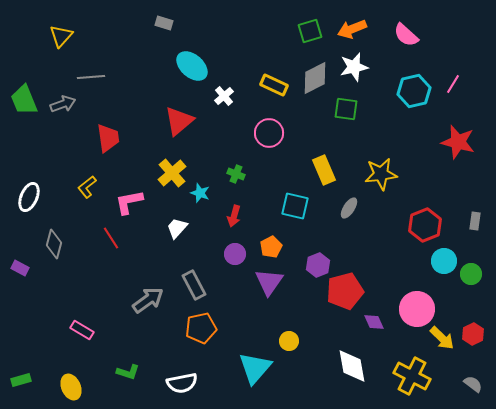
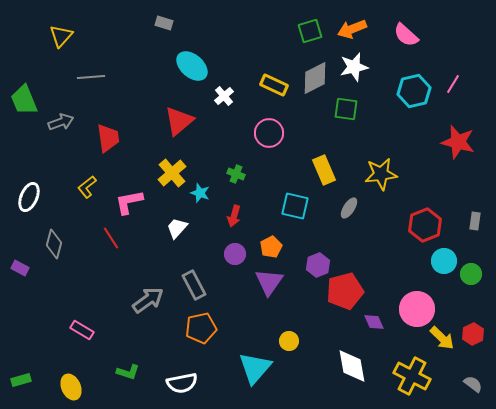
gray arrow at (63, 104): moved 2 px left, 18 px down
